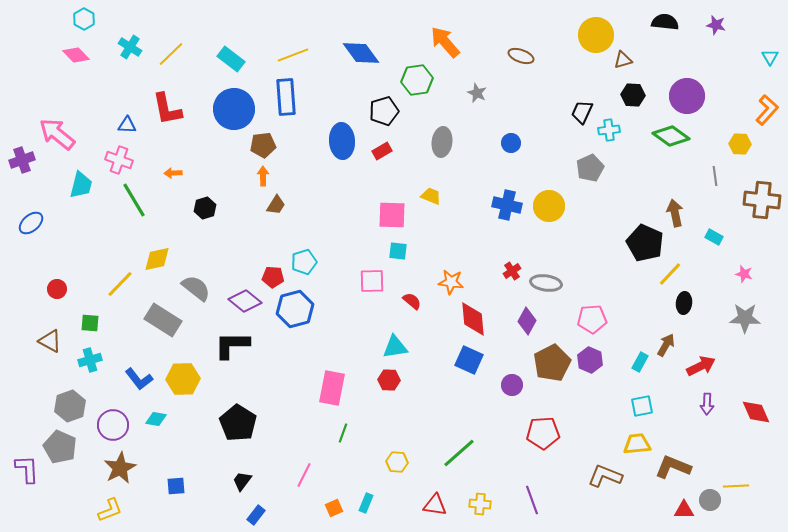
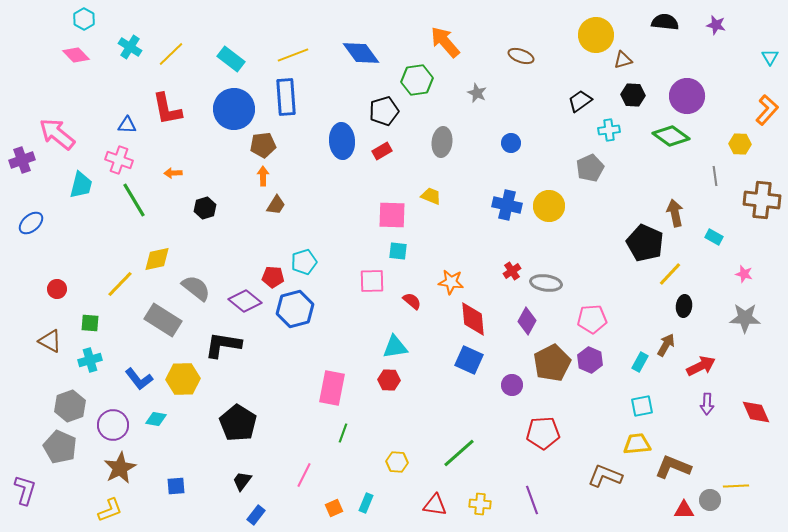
black trapezoid at (582, 112): moved 2 px left, 11 px up; rotated 30 degrees clockwise
black ellipse at (684, 303): moved 3 px down
black L-shape at (232, 345): moved 9 px left; rotated 9 degrees clockwise
purple L-shape at (27, 469): moved 2 px left, 21 px down; rotated 20 degrees clockwise
